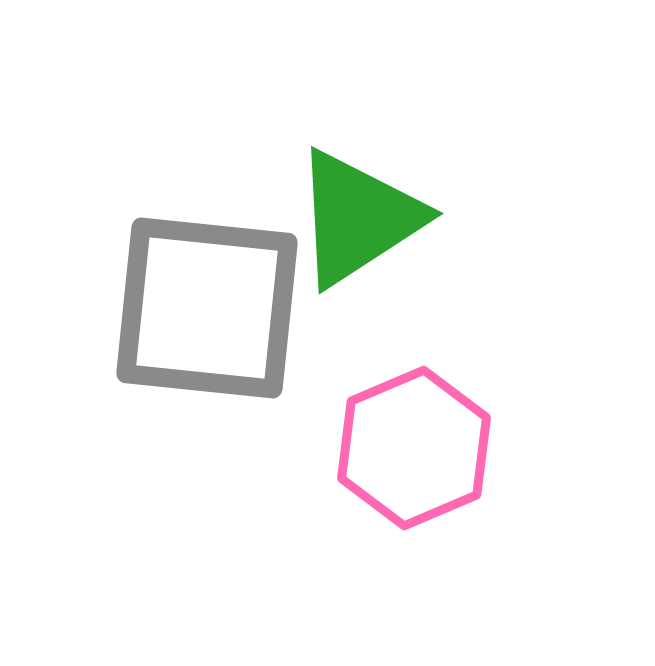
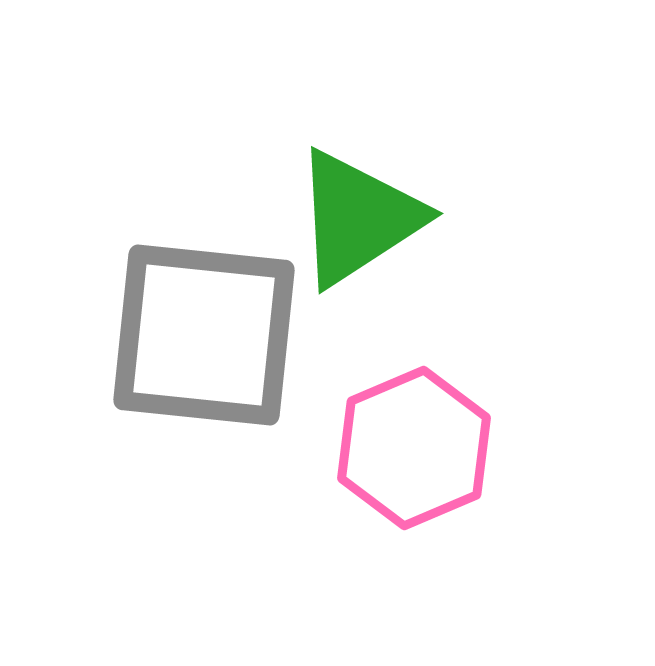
gray square: moved 3 px left, 27 px down
